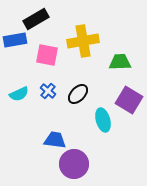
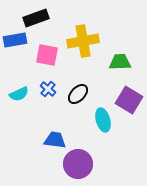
black rectangle: moved 1 px up; rotated 10 degrees clockwise
blue cross: moved 2 px up
purple circle: moved 4 px right
